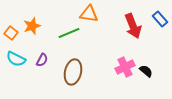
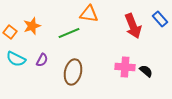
orange square: moved 1 px left, 1 px up
pink cross: rotated 30 degrees clockwise
